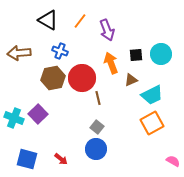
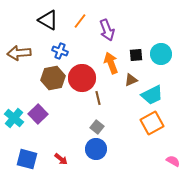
cyan cross: rotated 18 degrees clockwise
